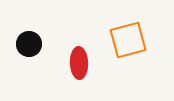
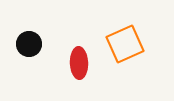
orange square: moved 3 px left, 4 px down; rotated 9 degrees counterclockwise
